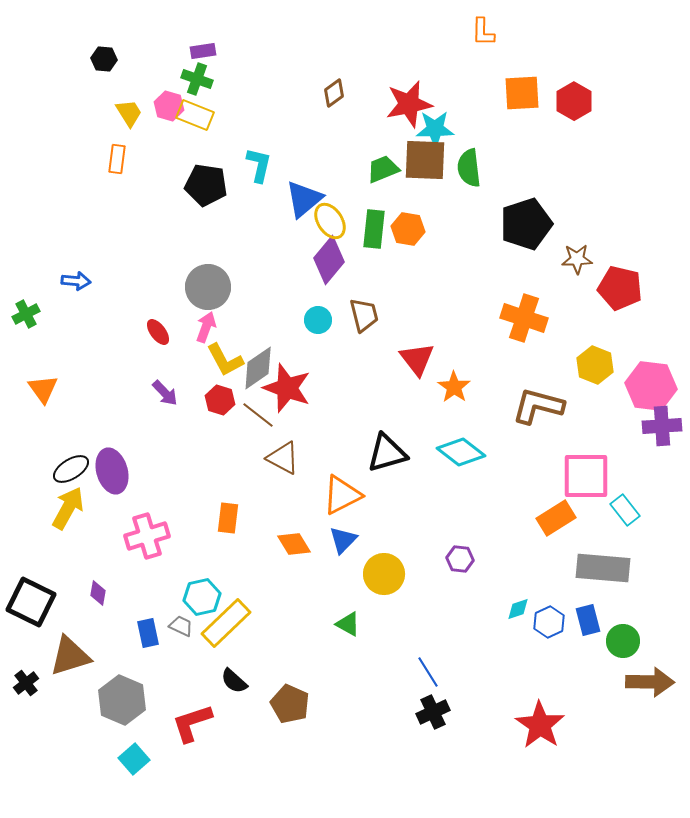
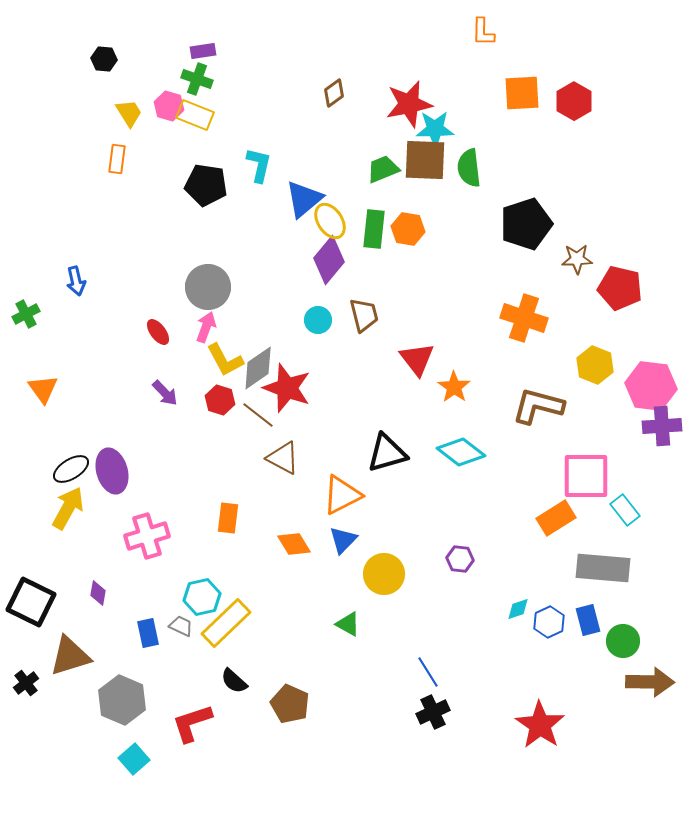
blue arrow at (76, 281): rotated 72 degrees clockwise
